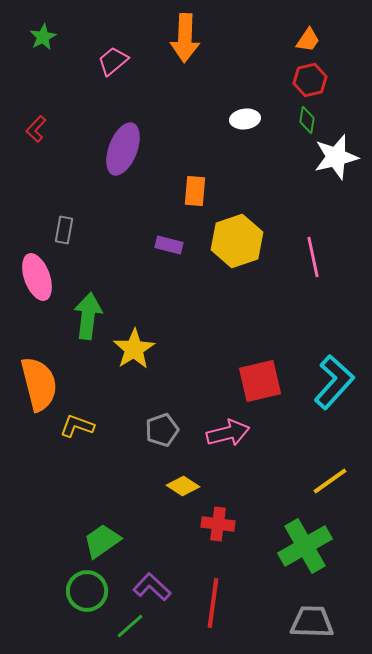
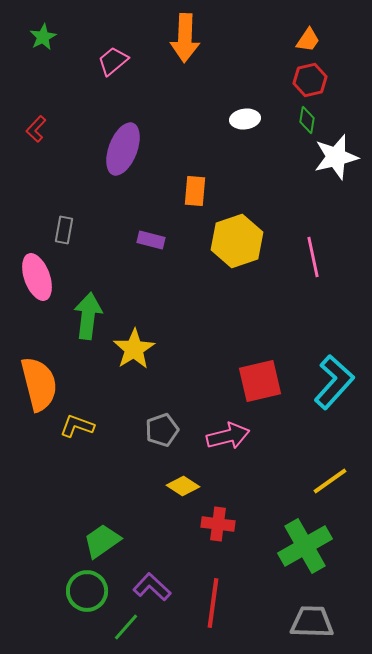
purple rectangle: moved 18 px left, 5 px up
pink arrow: moved 3 px down
green line: moved 4 px left, 1 px down; rotated 8 degrees counterclockwise
